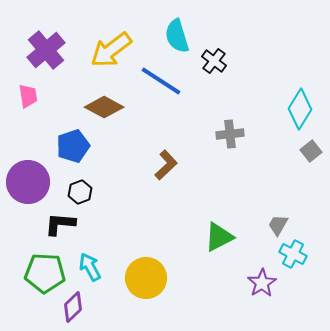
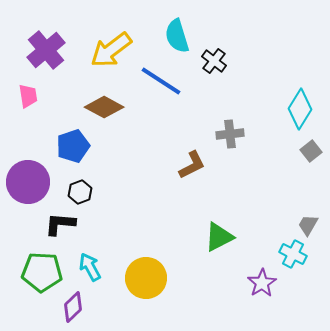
brown L-shape: moved 26 px right; rotated 16 degrees clockwise
gray trapezoid: moved 30 px right
green pentagon: moved 3 px left, 1 px up
